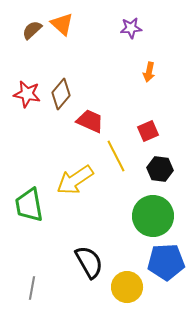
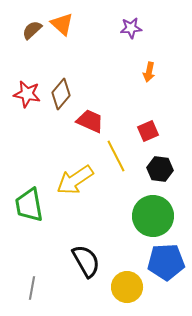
black semicircle: moved 3 px left, 1 px up
